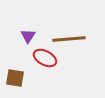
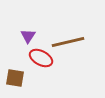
brown line: moved 1 px left, 3 px down; rotated 8 degrees counterclockwise
red ellipse: moved 4 px left
